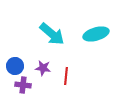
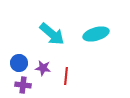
blue circle: moved 4 px right, 3 px up
